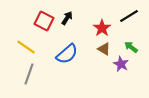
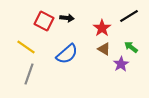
black arrow: rotated 64 degrees clockwise
purple star: rotated 14 degrees clockwise
